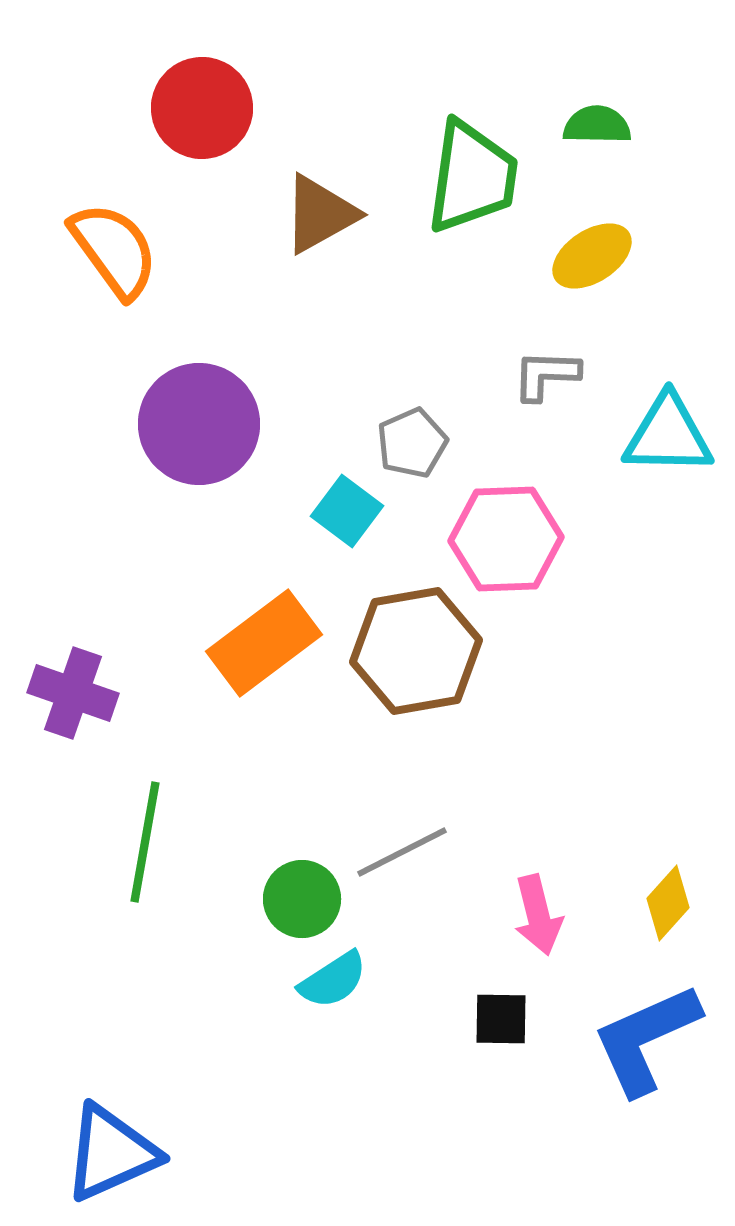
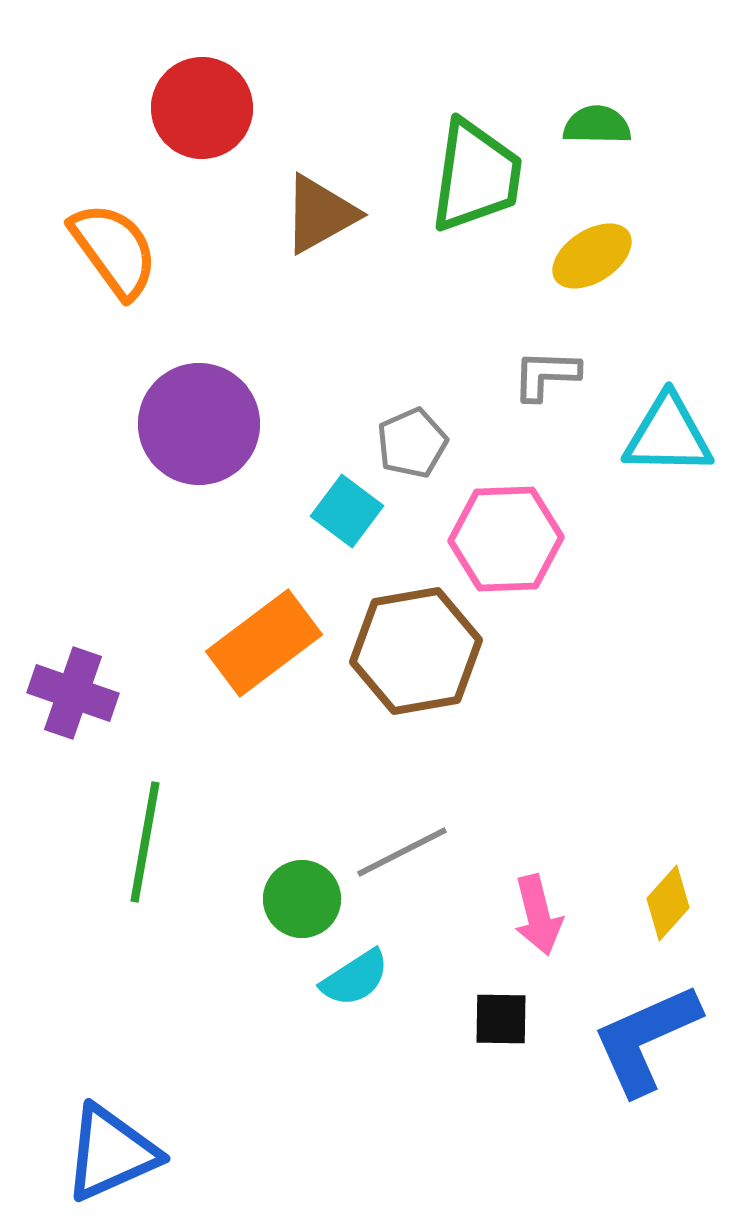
green trapezoid: moved 4 px right, 1 px up
cyan semicircle: moved 22 px right, 2 px up
